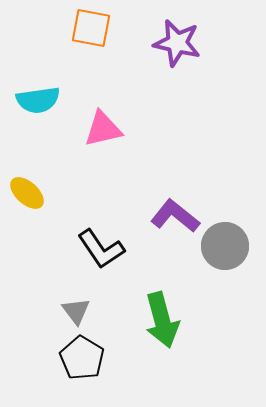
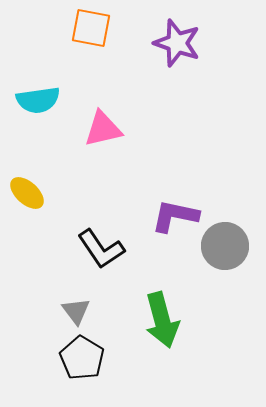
purple star: rotated 6 degrees clockwise
purple L-shape: rotated 27 degrees counterclockwise
